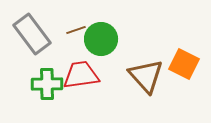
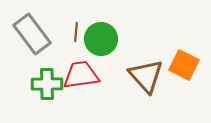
brown line: moved 2 px down; rotated 66 degrees counterclockwise
orange square: moved 1 px down
